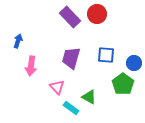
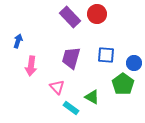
green triangle: moved 3 px right
